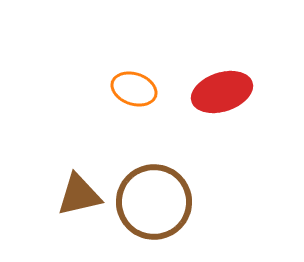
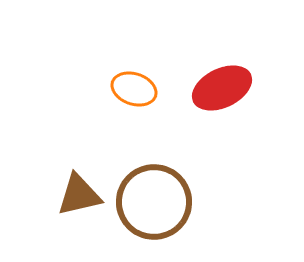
red ellipse: moved 4 px up; rotated 8 degrees counterclockwise
